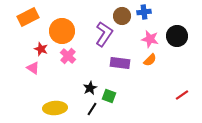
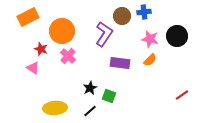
black line: moved 2 px left, 2 px down; rotated 16 degrees clockwise
